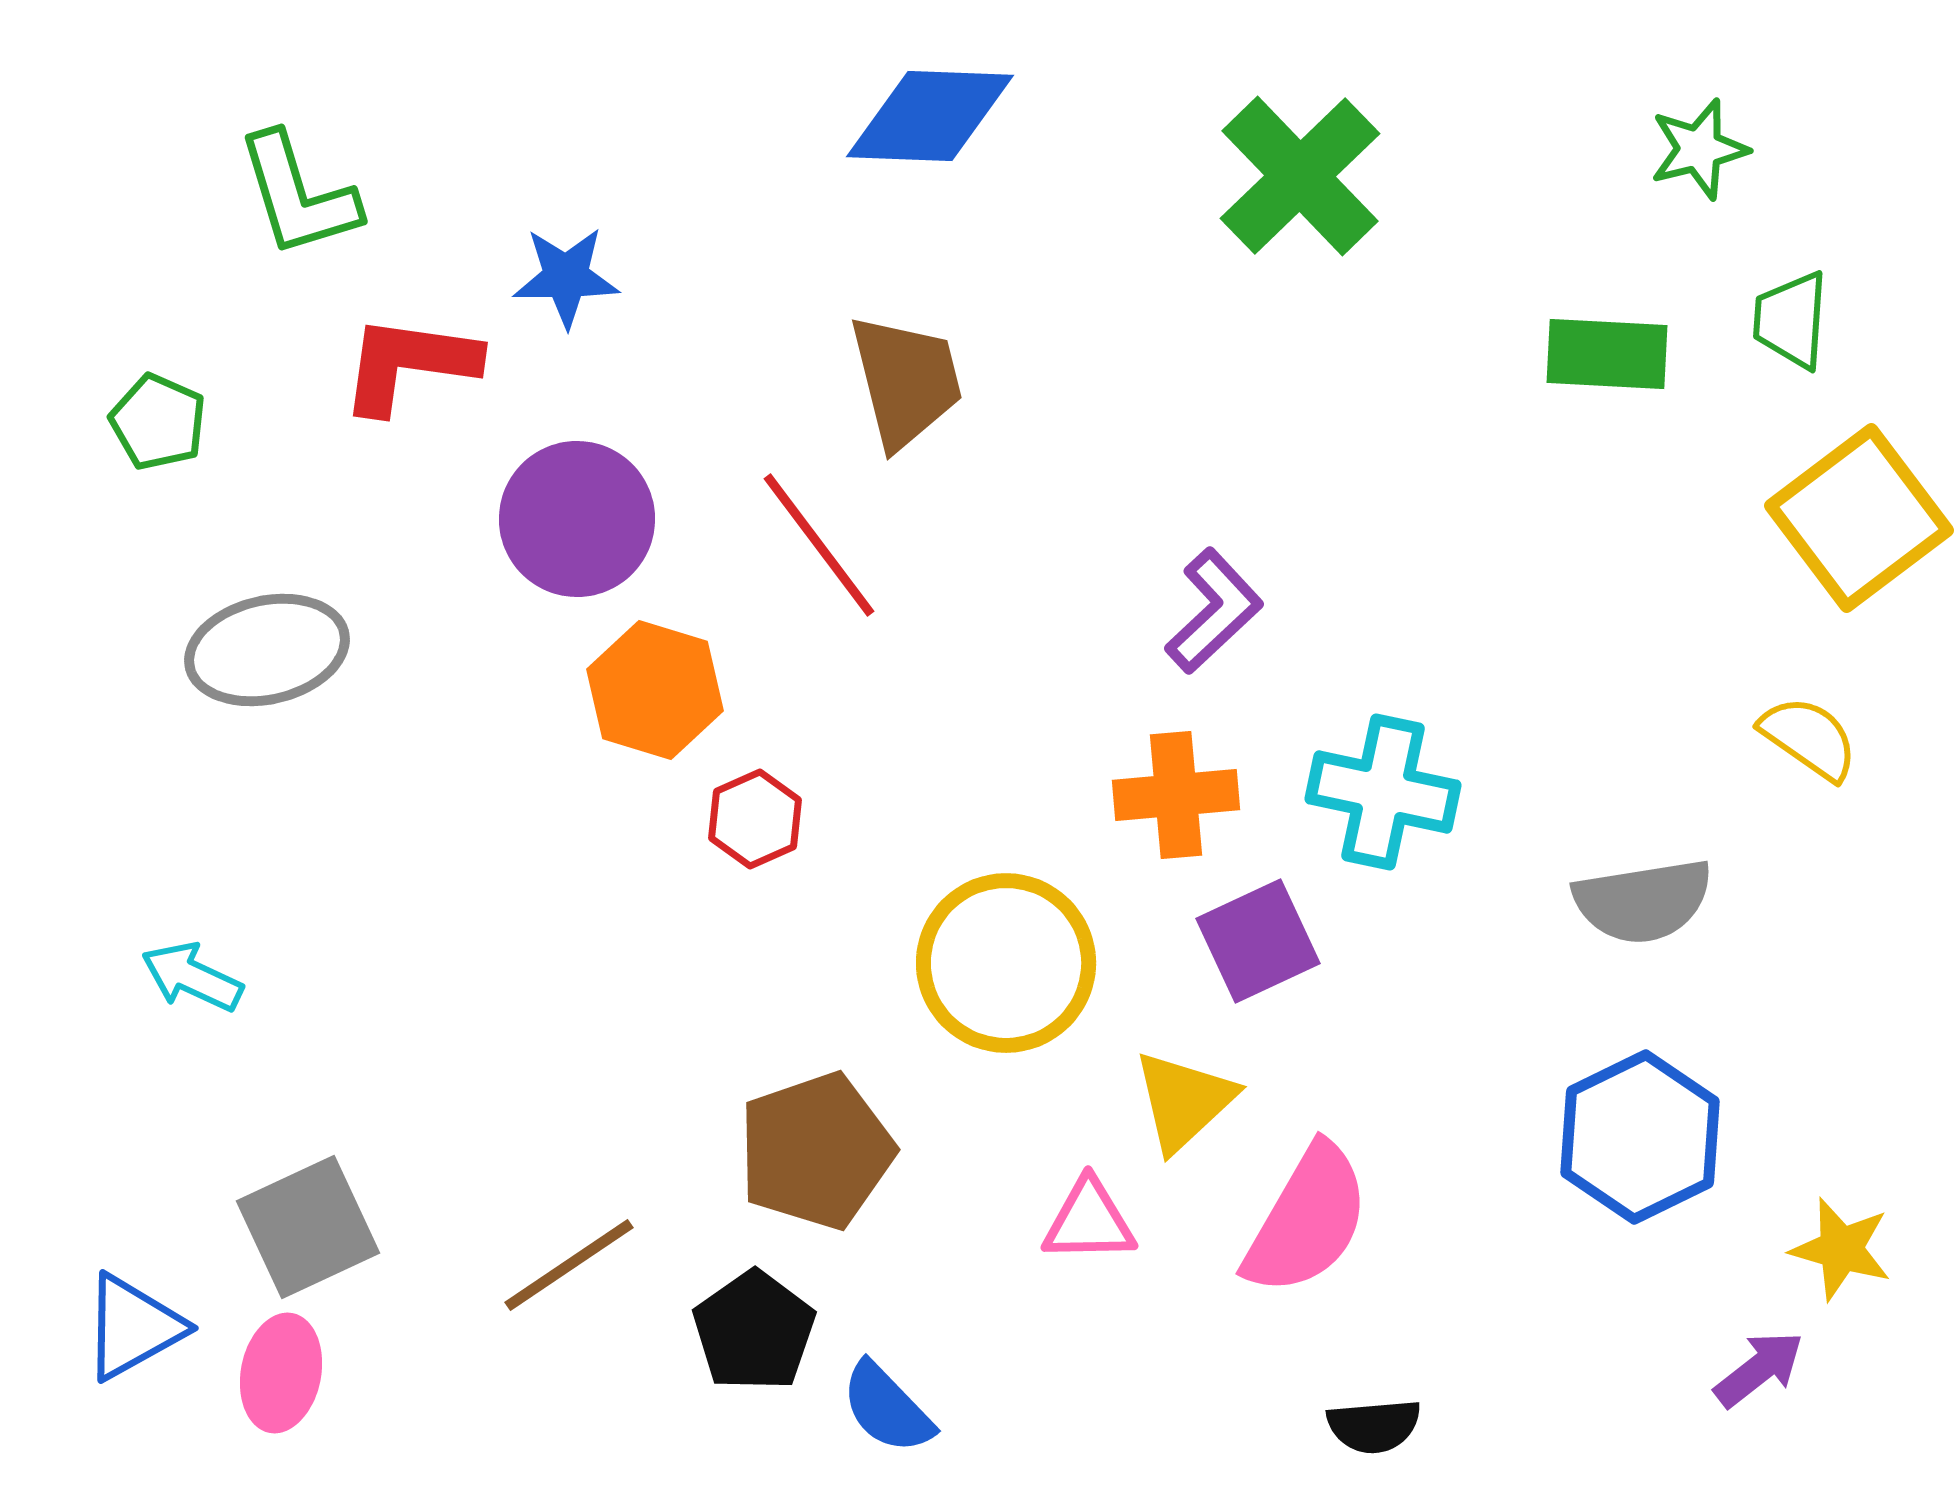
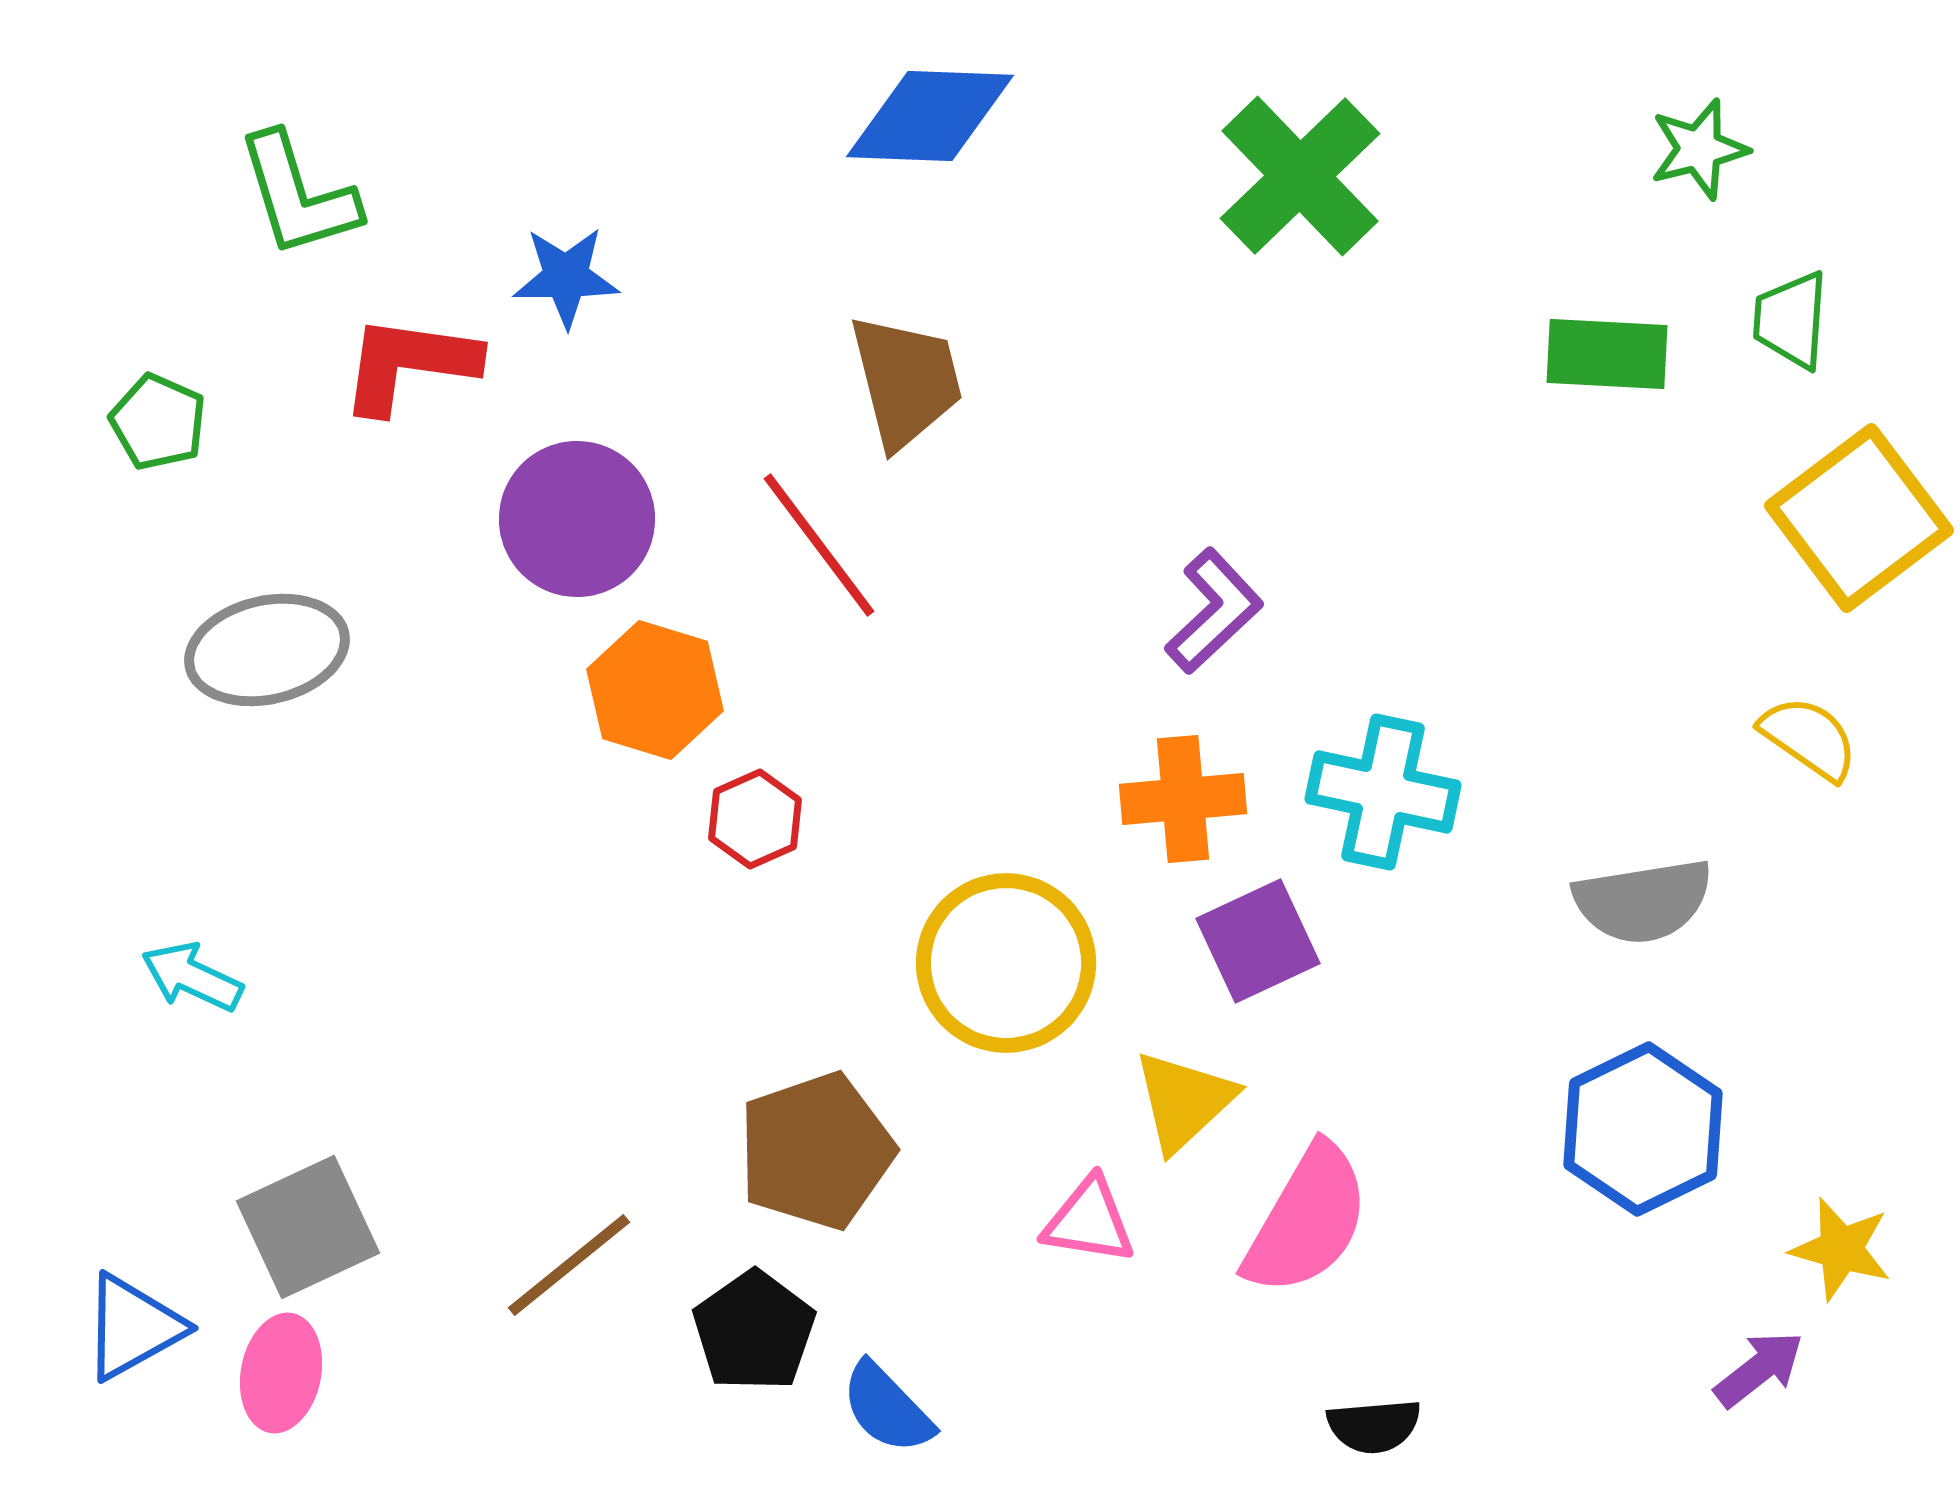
orange cross: moved 7 px right, 4 px down
blue hexagon: moved 3 px right, 8 px up
pink triangle: rotated 10 degrees clockwise
brown line: rotated 5 degrees counterclockwise
